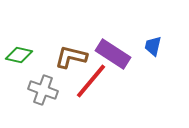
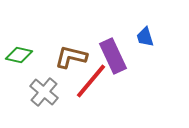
blue trapezoid: moved 8 px left, 9 px up; rotated 30 degrees counterclockwise
purple rectangle: moved 2 px down; rotated 32 degrees clockwise
gray cross: moved 1 px right, 2 px down; rotated 20 degrees clockwise
